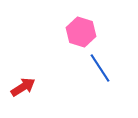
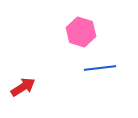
blue line: rotated 64 degrees counterclockwise
